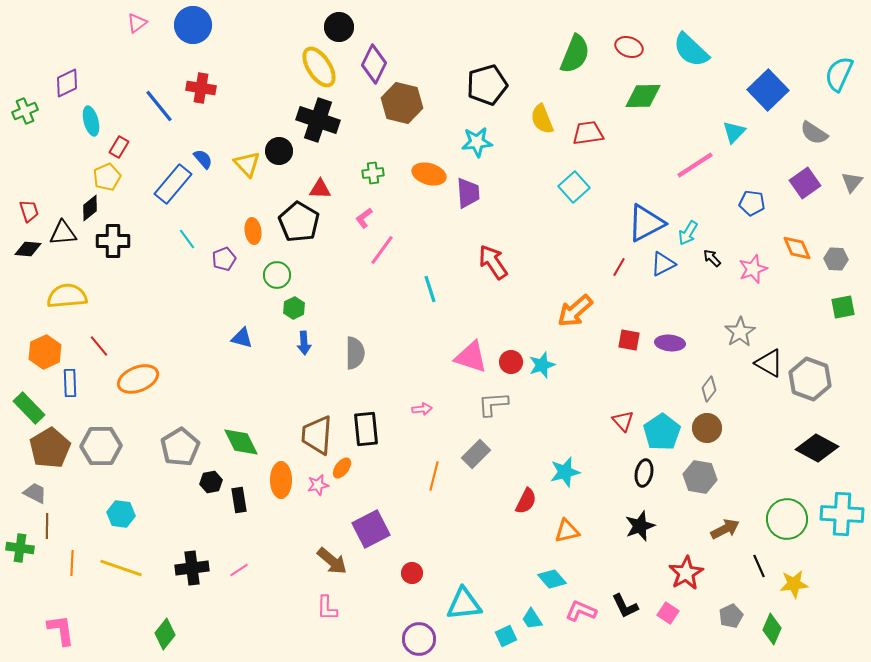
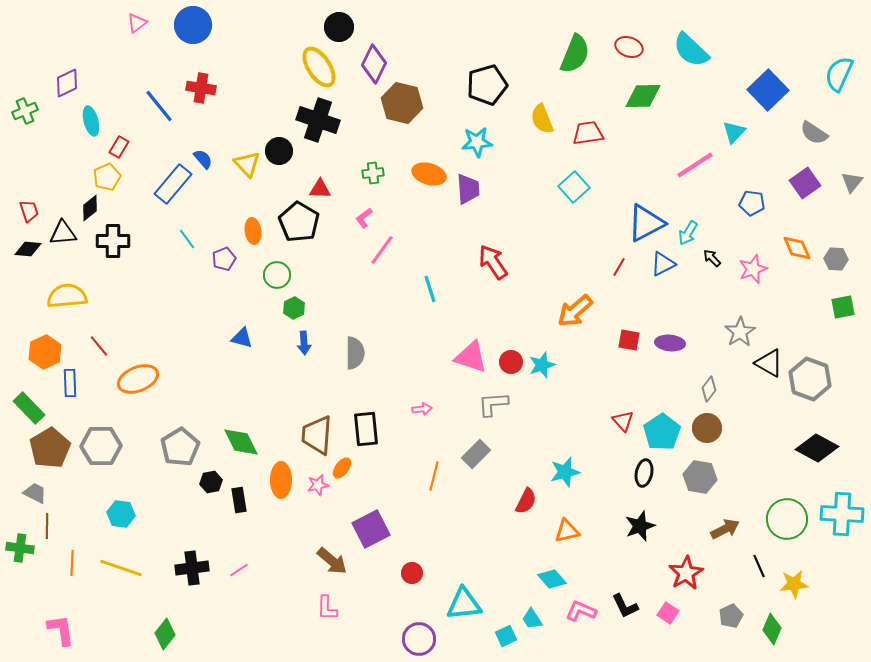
purple trapezoid at (468, 193): moved 4 px up
